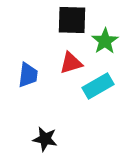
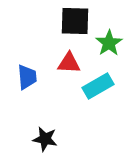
black square: moved 3 px right, 1 px down
green star: moved 4 px right, 2 px down
red triangle: moved 2 px left; rotated 20 degrees clockwise
blue trapezoid: moved 1 px left, 2 px down; rotated 12 degrees counterclockwise
